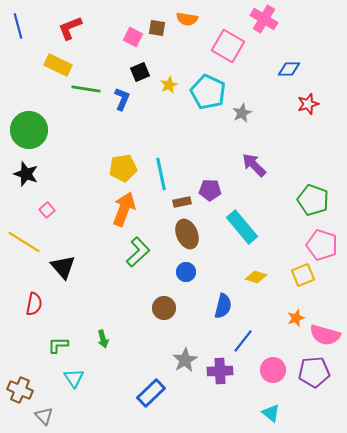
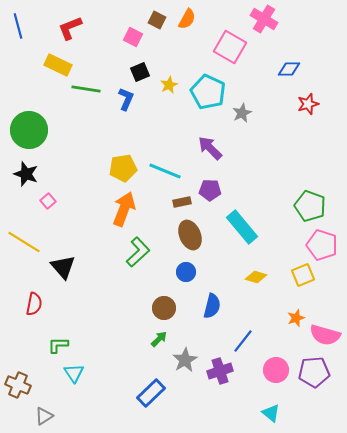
orange semicircle at (187, 19): rotated 70 degrees counterclockwise
brown square at (157, 28): moved 8 px up; rotated 18 degrees clockwise
pink square at (228, 46): moved 2 px right, 1 px down
blue L-shape at (122, 99): moved 4 px right
purple arrow at (254, 165): moved 44 px left, 17 px up
cyan line at (161, 174): moved 4 px right, 3 px up; rotated 56 degrees counterclockwise
green pentagon at (313, 200): moved 3 px left, 6 px down
pink square at (47, 210): moved 1 px right, 9 px up
brown ellipse at (187, 234): moved 3 px right, 1 px down
blue semicircle at (223, 306): moved 11 px left
green arrow at (103, 339): moved 56 px right; rotated 120 degrees counterclockwise
pink circle at (273, 370): moved 3 px right
purple cross at (220, 371): rotated 15 degrees counterclockwise
cyan triangle at (74, 378): moved 5 px up
brown cross at (20, 390): moved 2 px left, 5 px up
gray triangle at (44, 416): rotated 42 degrees clockwise
